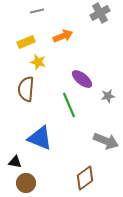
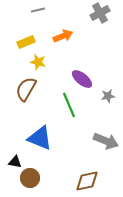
gray line: moved 1 px right, 1 px up
brown semicircle: rotated 25 degrees clockwise
brown diamond: moved 2 px right, 3 px down; rotated 25 degrees clockwise
brown circle: moved 4 px right, 5 px up
